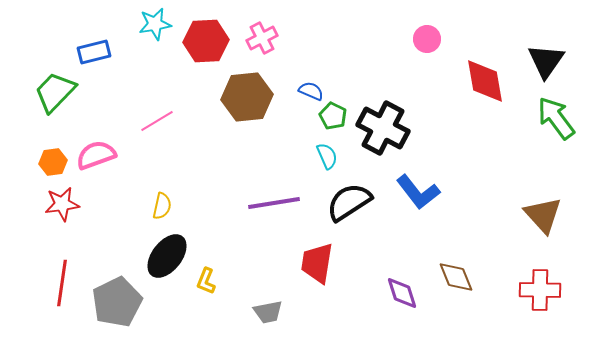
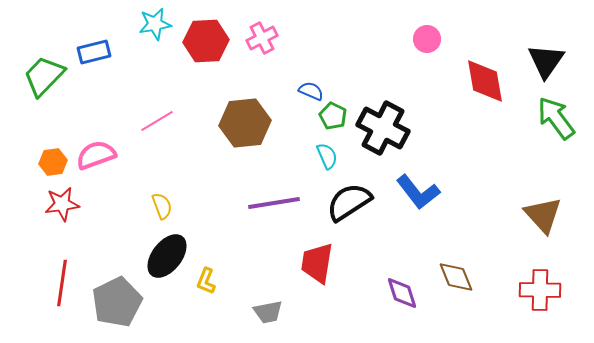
green trapezoid: moved 11 px left, 16 px up
brown hexagon: moved 2 px left, 26 px down
yellow semicircle: rotated 32 degrees counterclockwise
